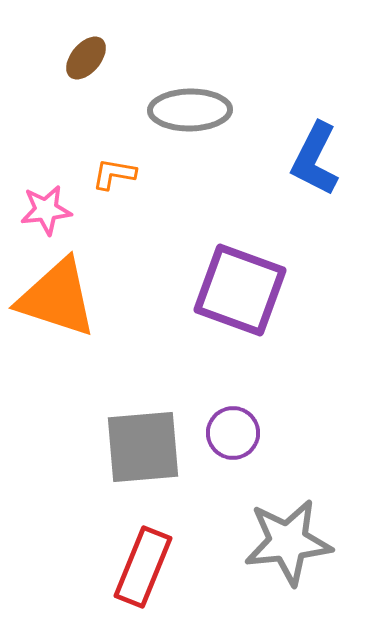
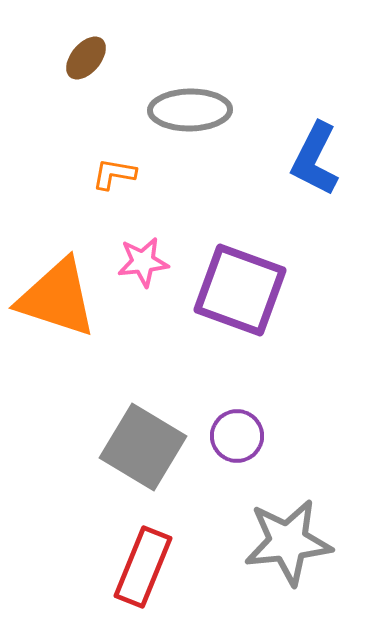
pink star: moved 97 px right, 52 px down
purple circle: moved 4 px right, 3 px down
gray square: rotated 36 degrees clockwise
